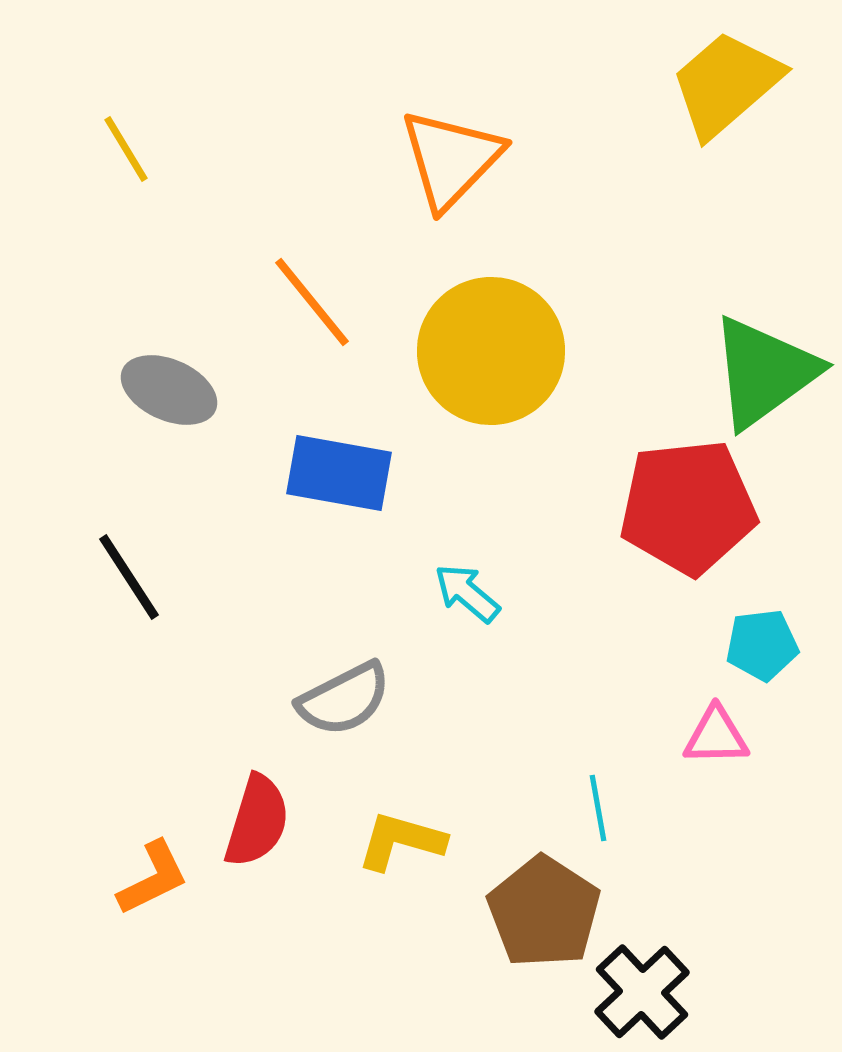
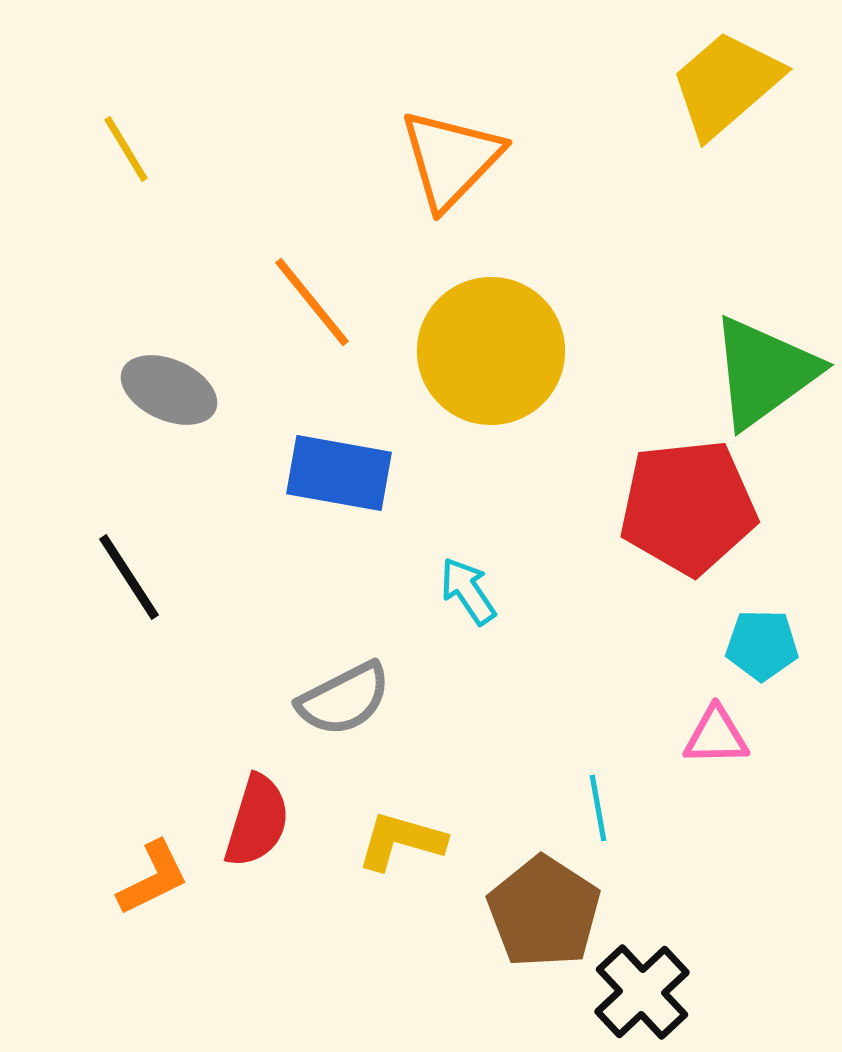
cyan arrow: moved 1 px right, 2 px up; rotated 16 degrees clockwise
cyan pentagon: rotated 8 degrees clockwise
